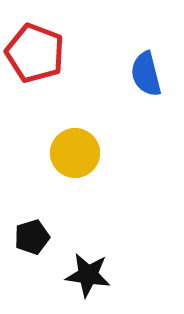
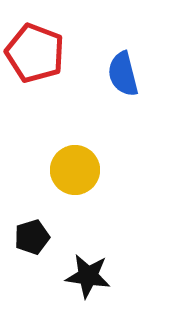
blue semicircle: moved 23 px left
yellow circle: moved 17 px down
black star: moved 1 px down
